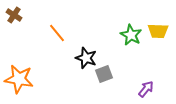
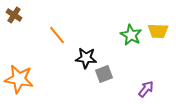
orange line: moved 2 px down
black star: rotated 15 degrees counterclockwise
